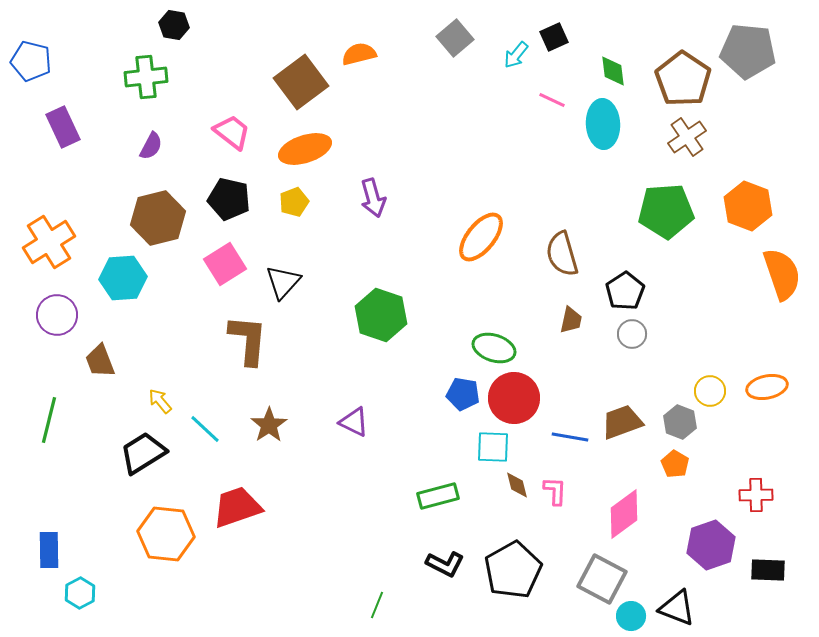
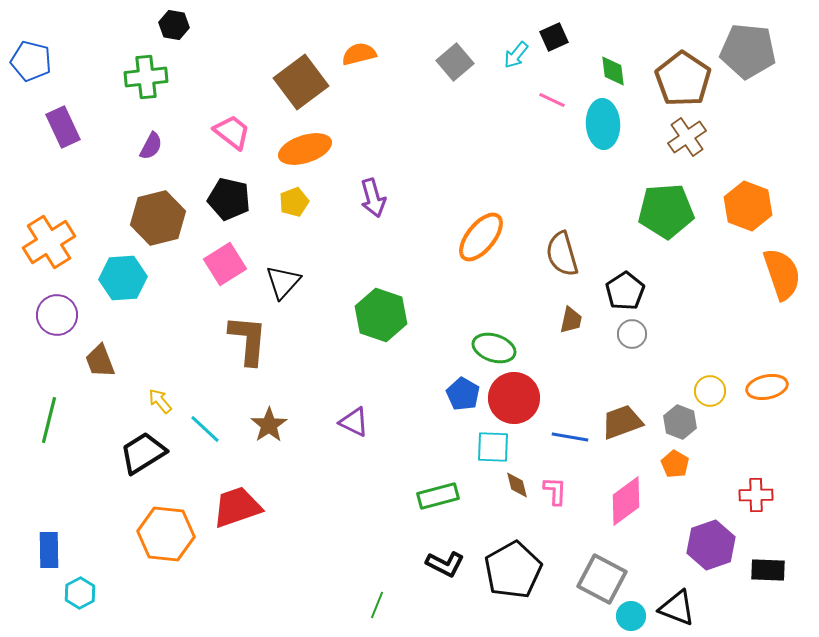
gray square at (455, 38): moved 24 px down
blue pentagon at (463, 394): rotated 20 degrees clockwise
pink diamond at (624, 514): moved 2 px right, 13 px up
